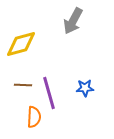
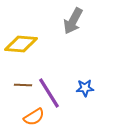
yellow diamond: rotated 20 degrees clockwise
purple line: rotated 16 degrees counterclockwise
orange semicircle: rotated 55 degrees clockwise
